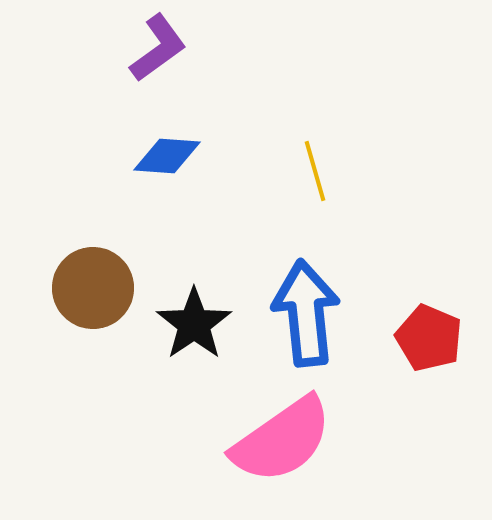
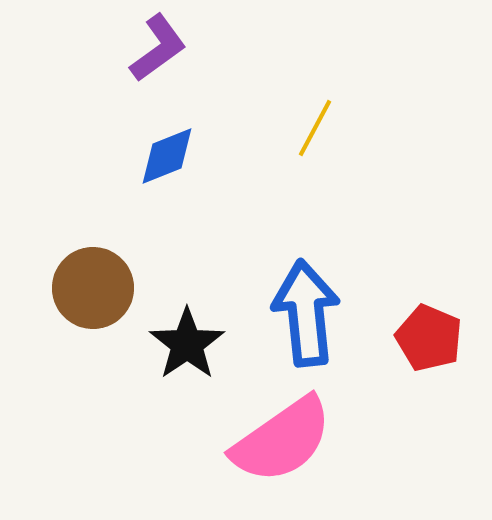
blue diamond: rotated 26 degrees counterclockwise
yellow line: moved 43 px up; rotated 44 degrees clockwise
black star: moved 7 px left, 20 px down
